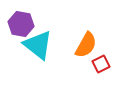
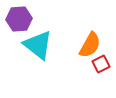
purple hexagon: moved 2 px left, 5 px up; rotated 15 degrees counterclockwise
orange semicircle: moved 4 px right
